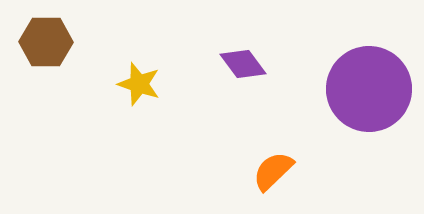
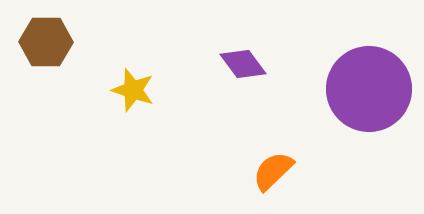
yellow star: moved 6 px left, 6 px down
